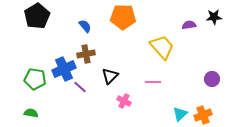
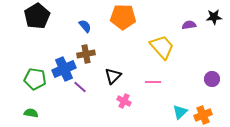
black triangle: moved 3 px right
cyan triangle: moved 2 px up
